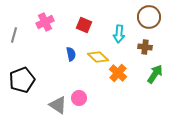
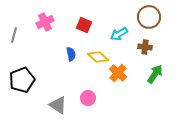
cyan arrow: rotated 54 degrees clockwise
pink circle: moved 9 px right
